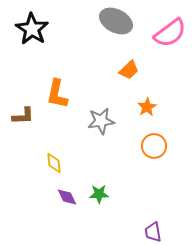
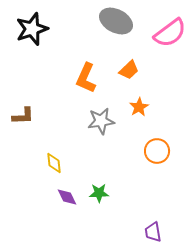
black star: rotated 20 degrees clockwise
orange L-shape: moved 29 px right, 16 px up; rotated 12 degrees clockwise
orange star: moved 8 px left
orange circle: moved 3 px right, 5 px down
green star: moved 1 px up
